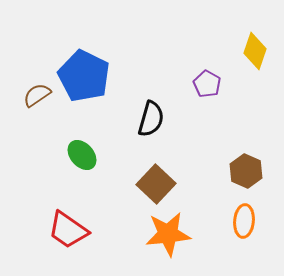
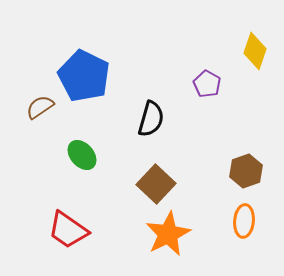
brown semicircle: moved 3 px right, 12 px down
brown hexagon: rotated 16 degrees clockwise
orange star: rotated 21 degrees counterclockwise
